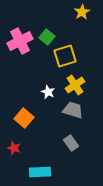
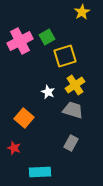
green square: rotated 21 degrees clockwise
gray rectangle: rotated 63 degrees clockwise
